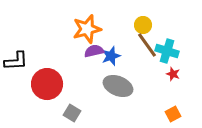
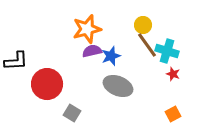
purple semicircle: moved 2 px left
